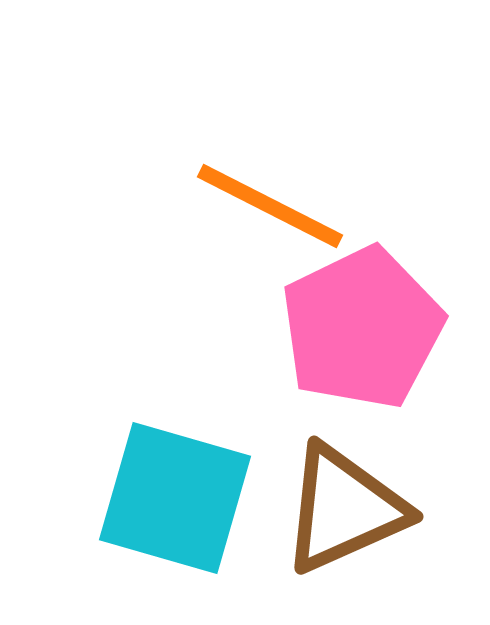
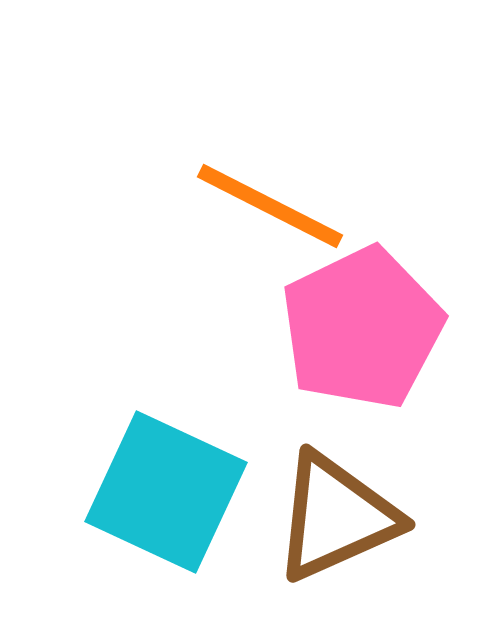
cyan square: moved 9 px left, 6 px up; rotated 9 degrees clockwise
brown triangle: moved 8 px left, 8 px down
